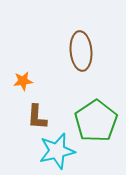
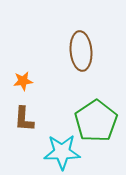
brown L-shape: moved 13 px left, 2 px down
cyan star: moved 5 px right, 1 px down; rotated 12 degrees clockwise
